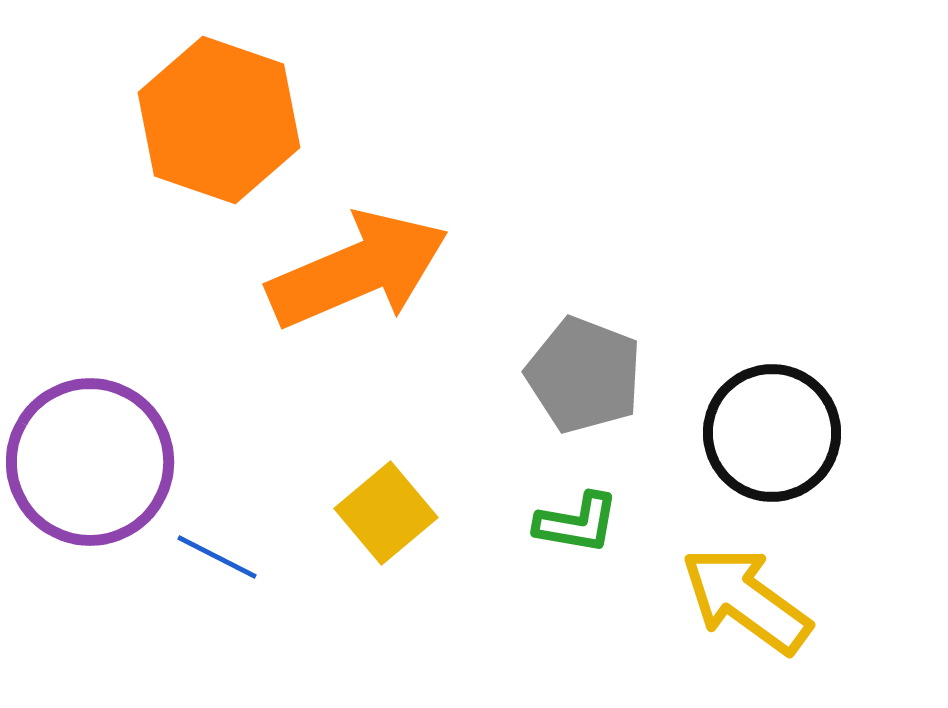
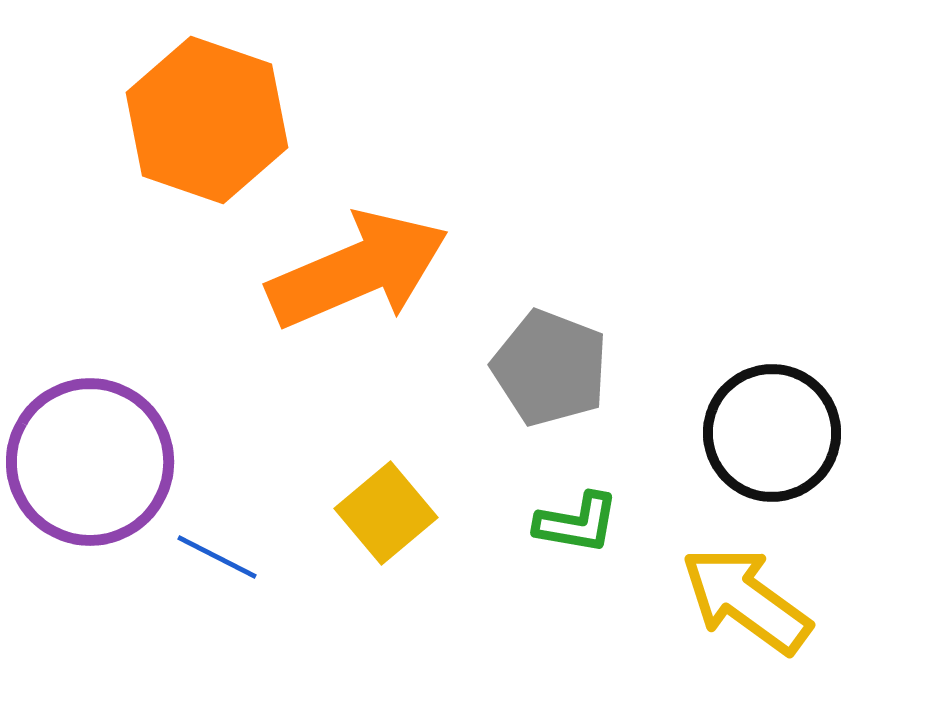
orange hexagon: moved 12 px left
gray pentagon: moved 34 px left, 7 px up
